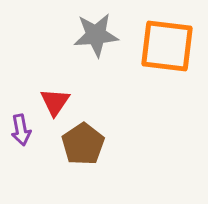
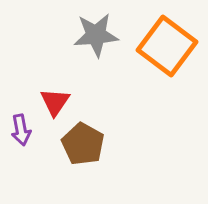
orange square: rotated 30 degrees clockwise
brown pentagon: rotated 9 degrees counterclockwise
